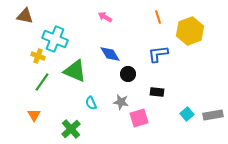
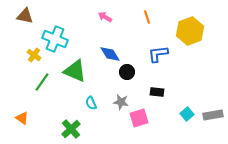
orange line: moved 11 px left
yellow cross: moved 4 px left, 1 px up; rotated 16 degrees clockwise
black circle: moved 1 px left, 2 px up
orange triangle: moved 12 px left, 3 px down; rotated 24 degrees counterclockwise
